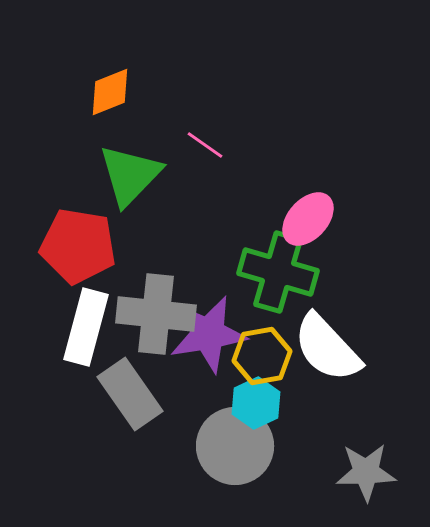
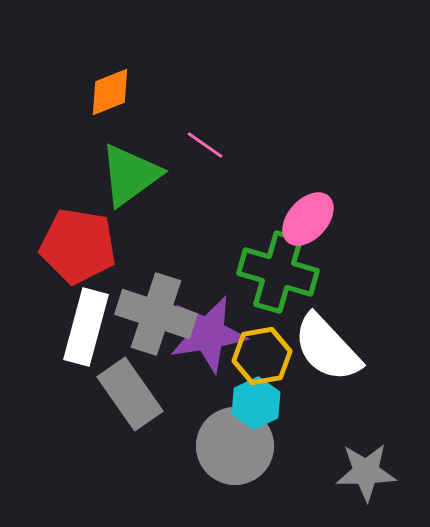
green triangle: rotated 10 degrees clockwise
gray cross: rotated 12 degrees clockwise
